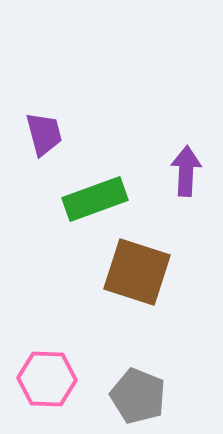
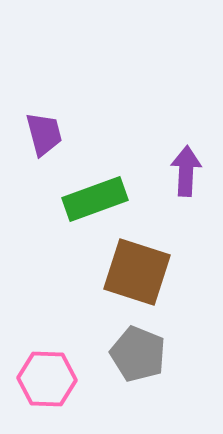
gray pentagon: moved 42 px up
